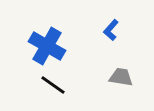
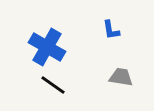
blue L-shape: rotated 50 degrees counterclockwise
blue cross: moved 1 px down
